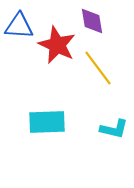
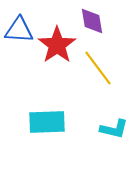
blue triangle: moved 4 px down
red star: rotated 12 degrees clockwise
